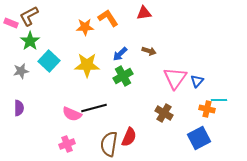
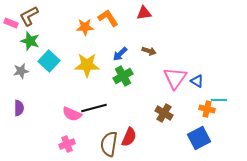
green star: rotated 18 degrees counterclockwise
blue triangle: rotated 40 degrees counterclockwise
